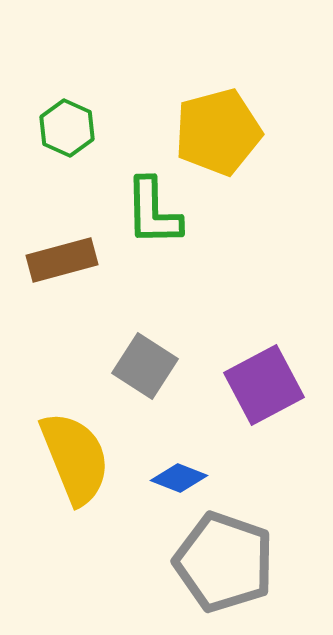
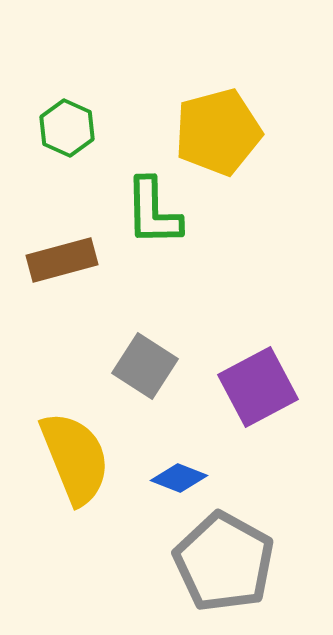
purple square: moved 6 px left, 2 px down
gray pentagon: rotated 10 degrees clockwise
